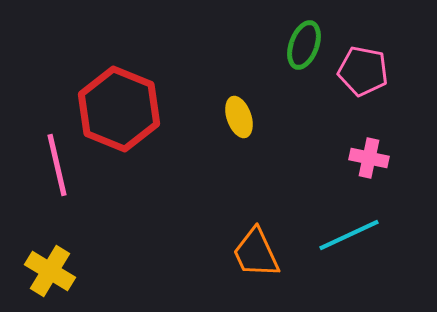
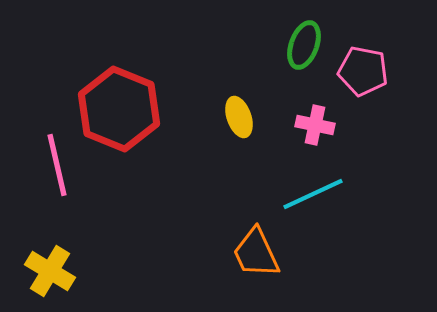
pink cross: moved 54 px left, 33 px up
cyan line: moved 36 px left, 41 px up
